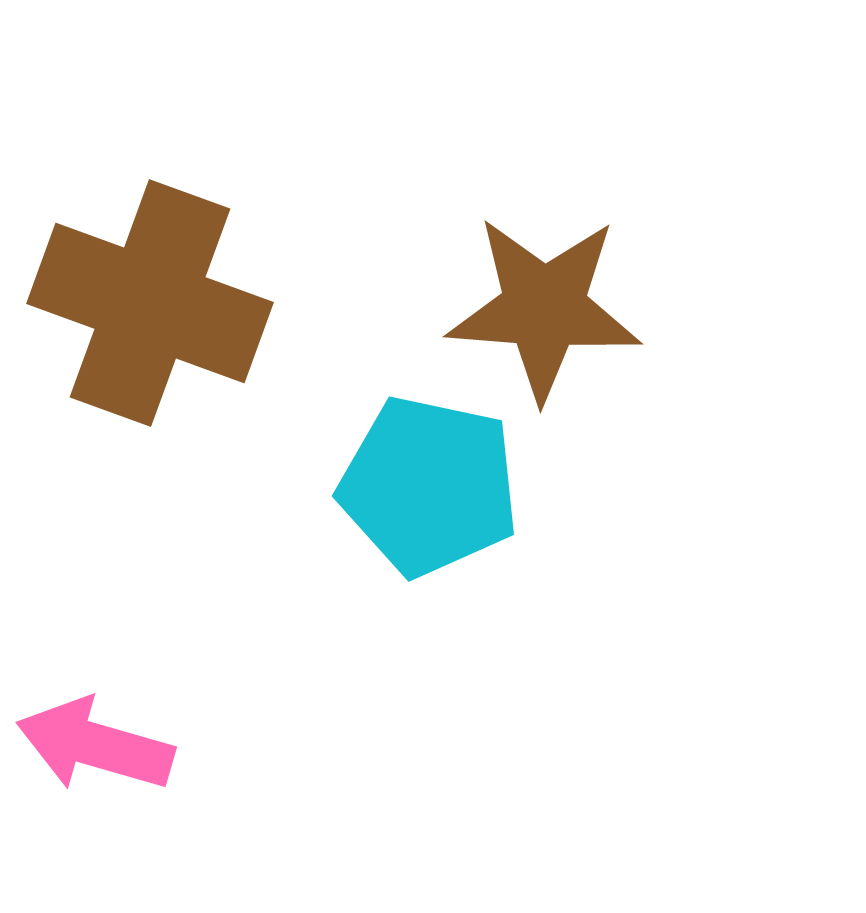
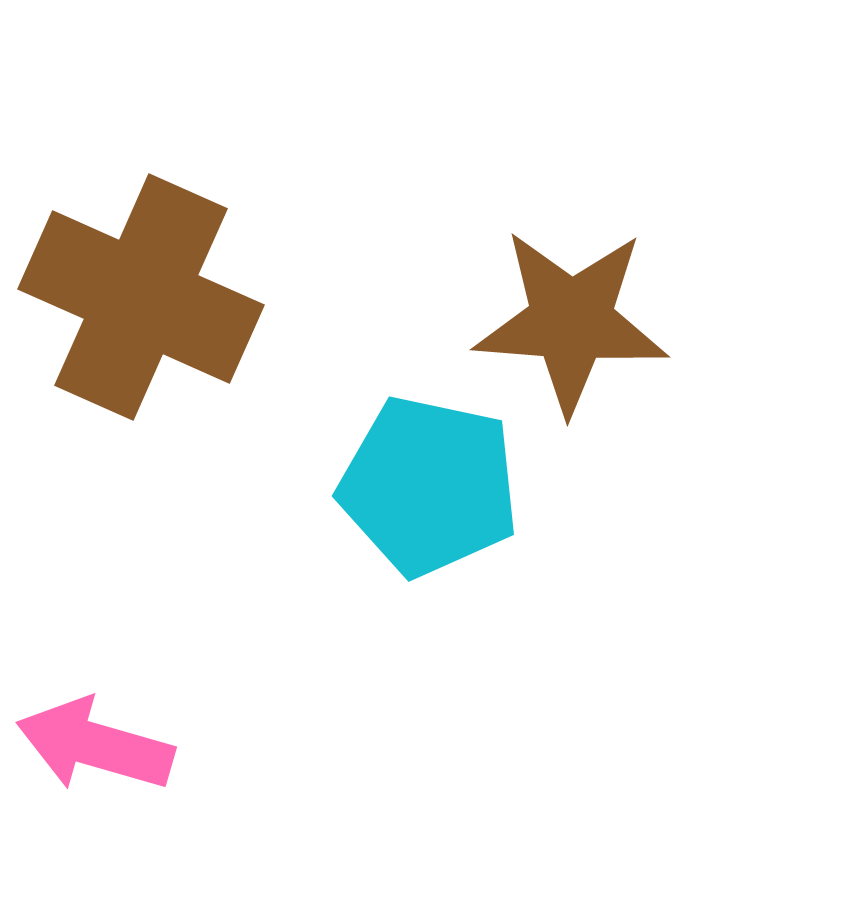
brown cross: moved 9 px left, 6 px up; rotated 4 degrees clockwise
brown star: moved 27 px right, 13 px down
